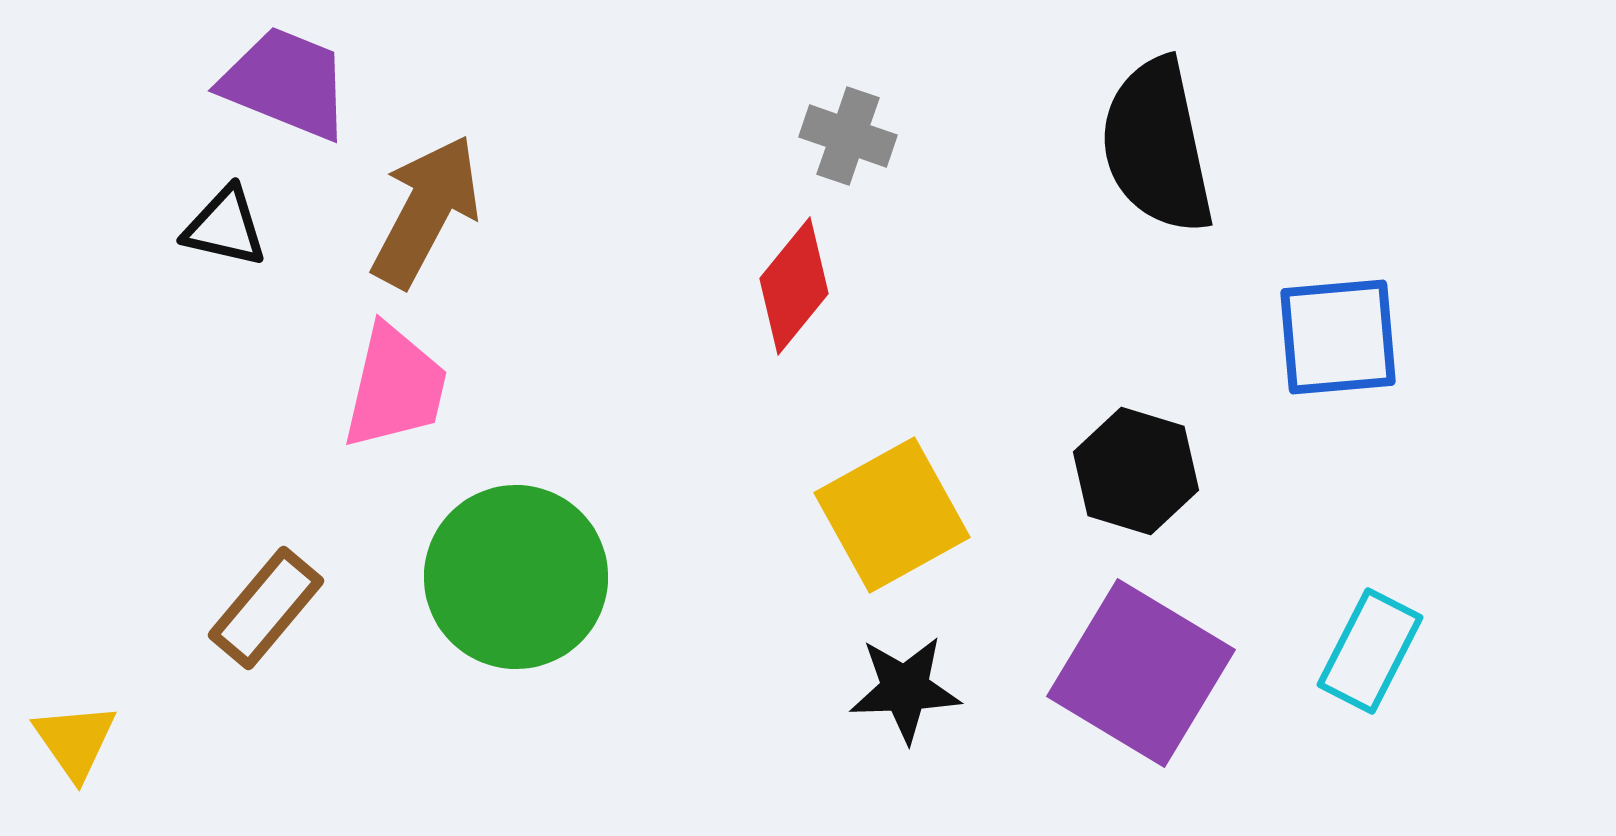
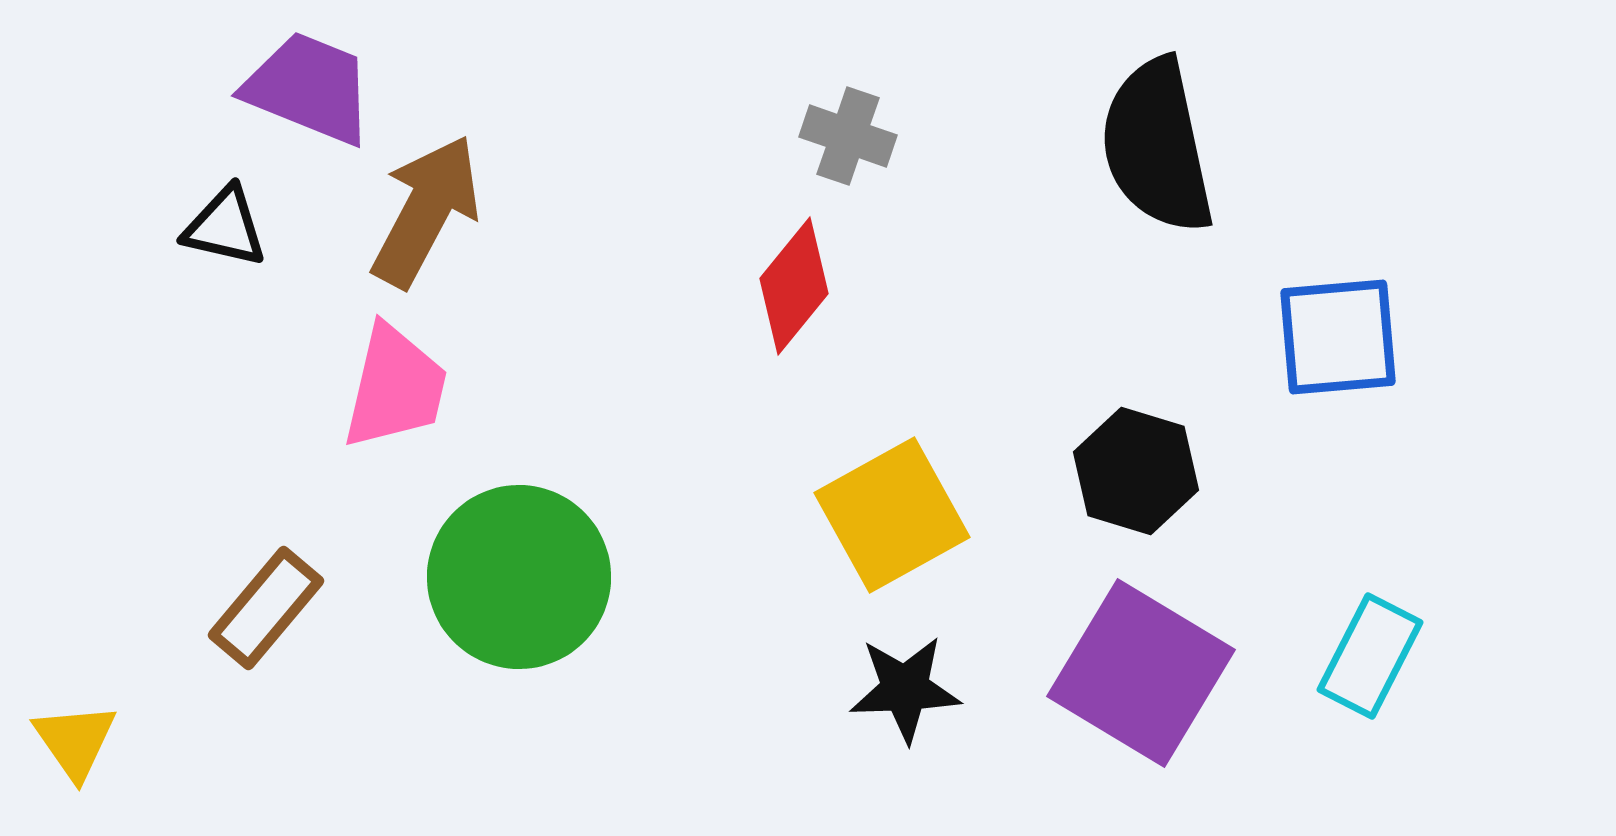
purple trapezoid: moved 23 px right, 5 px down
green circle: moved 3 px right
cyan rectangle: moved 5 px down
